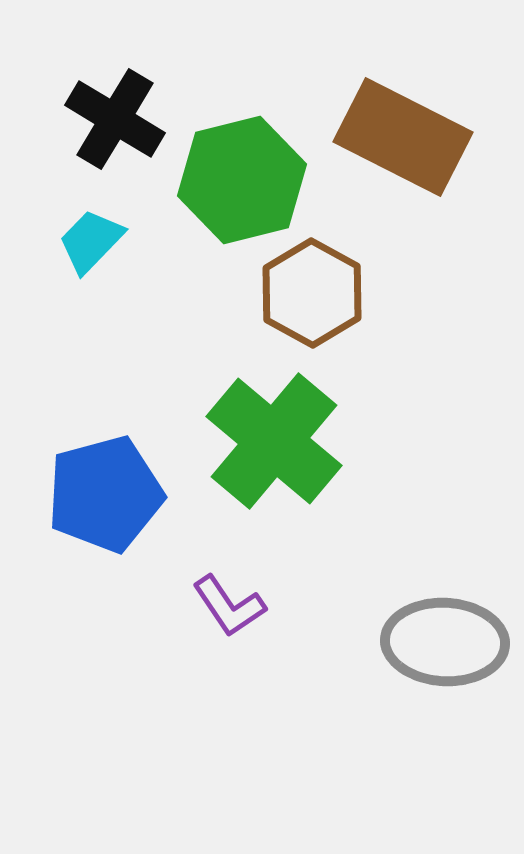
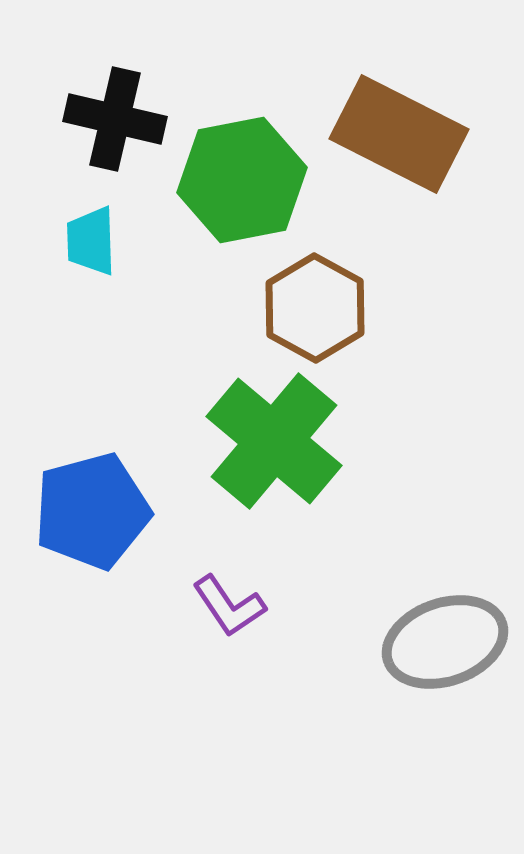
black cross: rotated 18 degrees counterclockwise
brown rectangle: moved 4 px left, 3 px up
green hexagon: rotated 3 degrees clockwise
cyan trapezoid: rotated 46 degrees counterclockwise
brown hexagon: moved 3 px right, 15 px down
blue pentagon: moved 13 px left, 17 px down
gray ellipse: rotated 22 degrees counterclockwise
